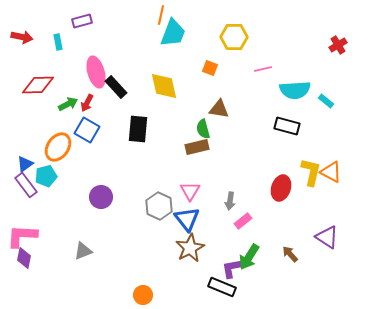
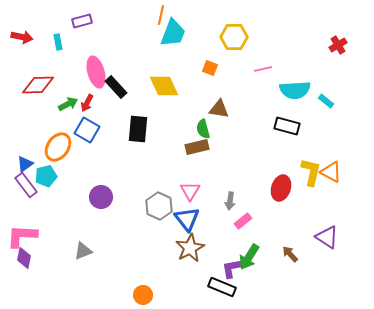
yellow diamond at (164, 86): rotated 12 degrees counterclockwise
